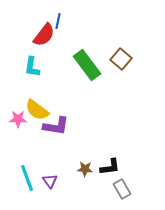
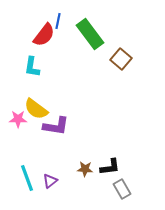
green rectangle: moved 3 px right, 31 px up
yellow semicircle: moved 1 px left, 1 px up
purple triangle: rotated 28 degrees clockwise
